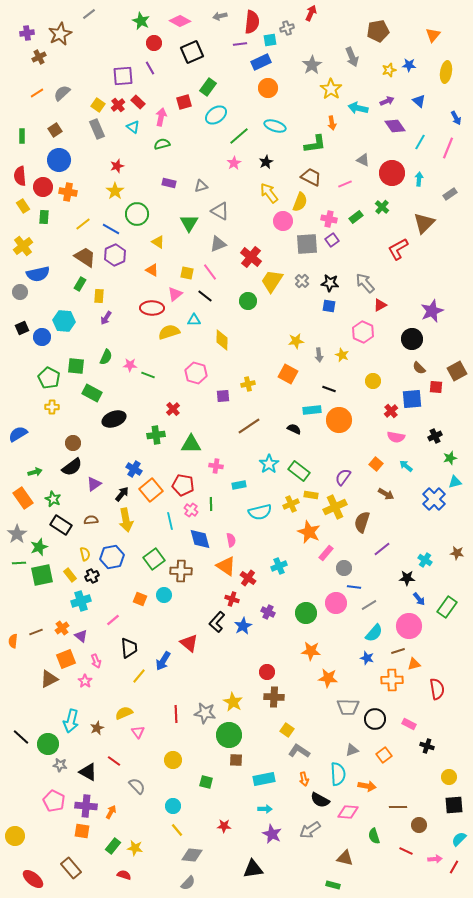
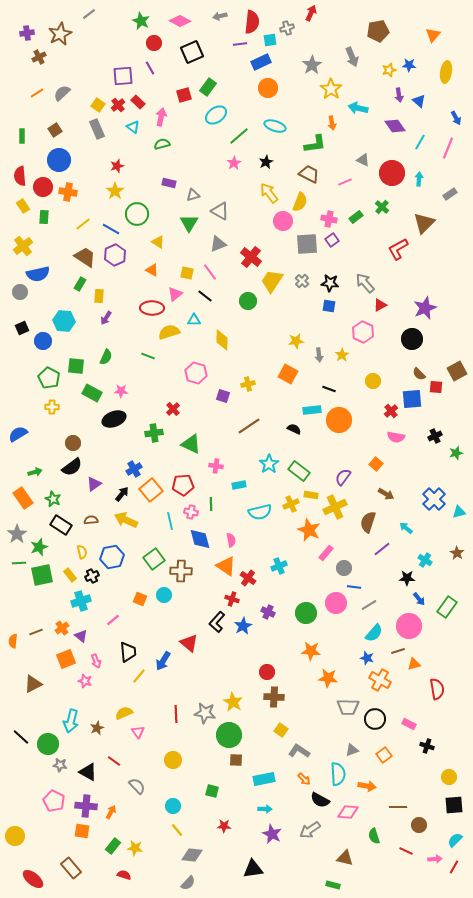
purple arrow at (387, 101): moved 12 px right, 6 px up; rotated 104 degrees clockwise
red square at (184, 102): moved 7 px up
brown trapezoid at (311, 177): moved 2 px left, 3 px up
pink line at (345, 184): moved 2 px up
gray triangle at (201, 186): moved 8 px left, 9 px down
purple star at (432, 311): moved 7 px left, 3 px up
blue circle at (42, 337): moved 1 px right, 4 px down
yellow star at (342, 355): rotated 16 degrees clockwise
pink star at (130, 365): moved 9 px left, 26 px down
brown semicircle at (419, 368): moved 6 px down
green line at (148, 375): moved 19 px up
purple square at (223, 396): rotated 24 degrees clockwise
green cross at (156, 435): moved 2 px left, 2 px up
green triangle at (191, 444): rotated 25 degrees clockwise
green star at (450, 458): moved 6 px right, 5 px up
cyan arrow at (406, 466): moved 62 px down
blue cross at (134, 469): rotated 28 degrees clockwise
cyan triangle at (455, 482): moved 4 px right, 30 px down
red pentagon at (183, 485): rotated 15 degrees counterclockwise
pink cross at (191, 510): moved 2 px down; rotated 24 degrees counterclockwise
yellow arrow at (126, 520): rotated 125 degrees clockwise
brown semicircle at (362, 522): moved 6 px right
orange star at (309, 532): moved 2 px up
brown star at (457, 553): rotated 24 degrees clockwise
yellow semicircle at (85, 554): moved 3 px left, 2 px up
black trapezoid at (129, 648): moved 1 px left, 4 px down
brown triangle at (49, 679): moved 16 px left, 5 px down
orange cross at (392, 680): moved 12 px left; rotated 30 degrees clockwise
pink star at (85, 681): rotated 16 degrees counterclockwise
yellow square at (287, 730): moved 6 px left
orange arrow at (304, 779): rotated 32 degrees counterclockwise
green square at (206, 782): moved 6 px right, 9 px down
cyan semicircle at (459, 839): moved 4 px left, 1 px down
